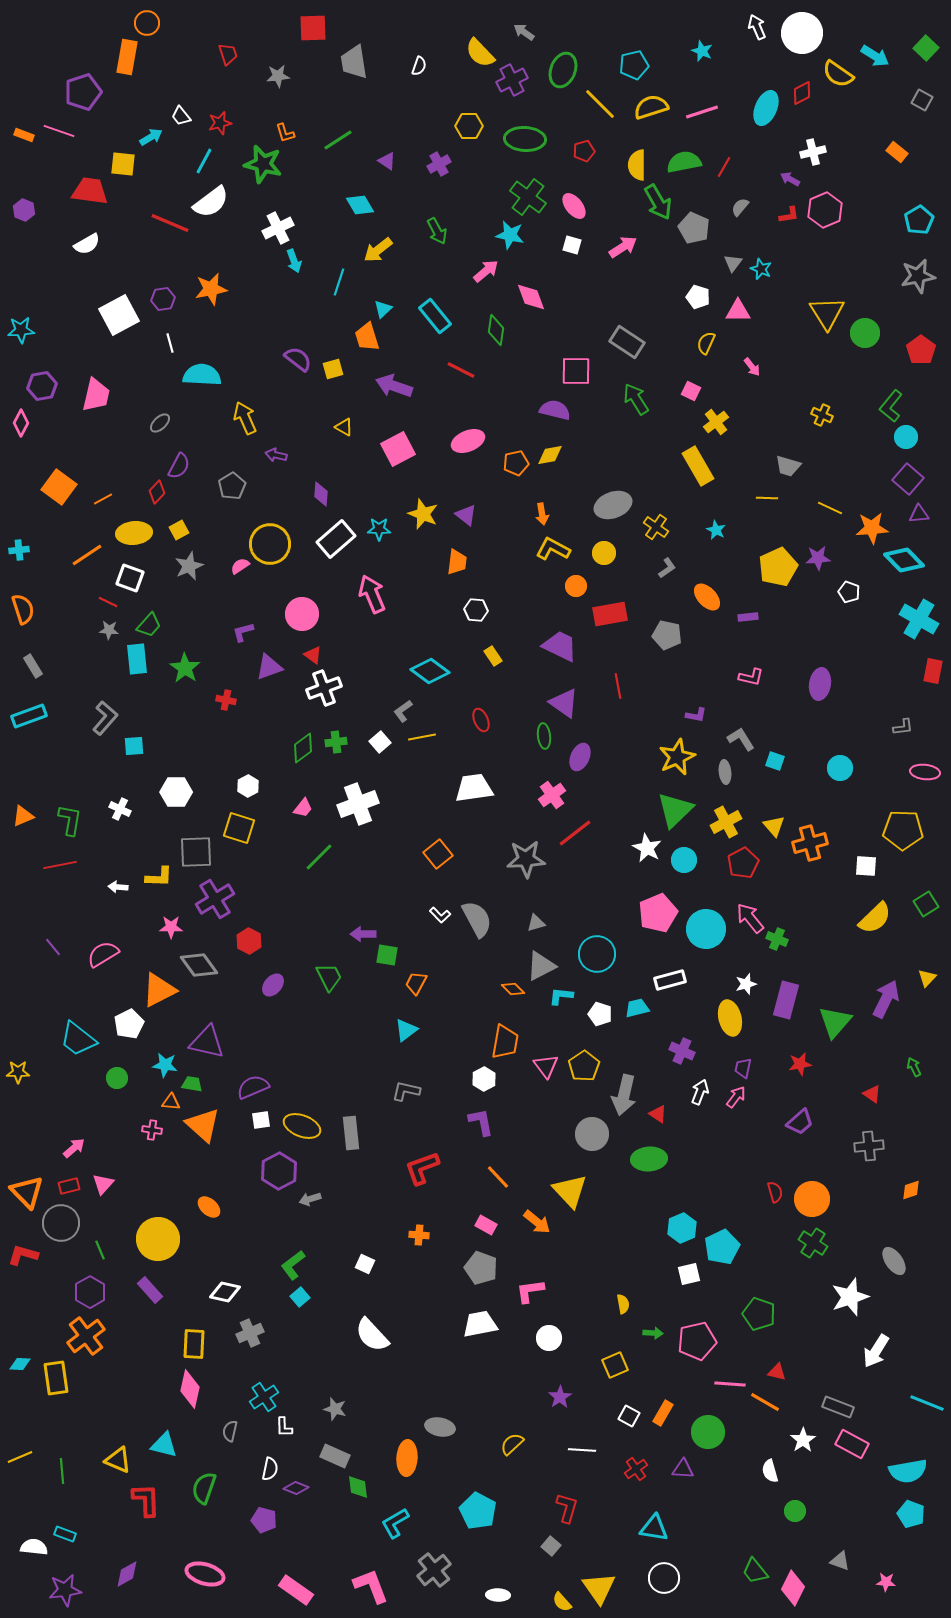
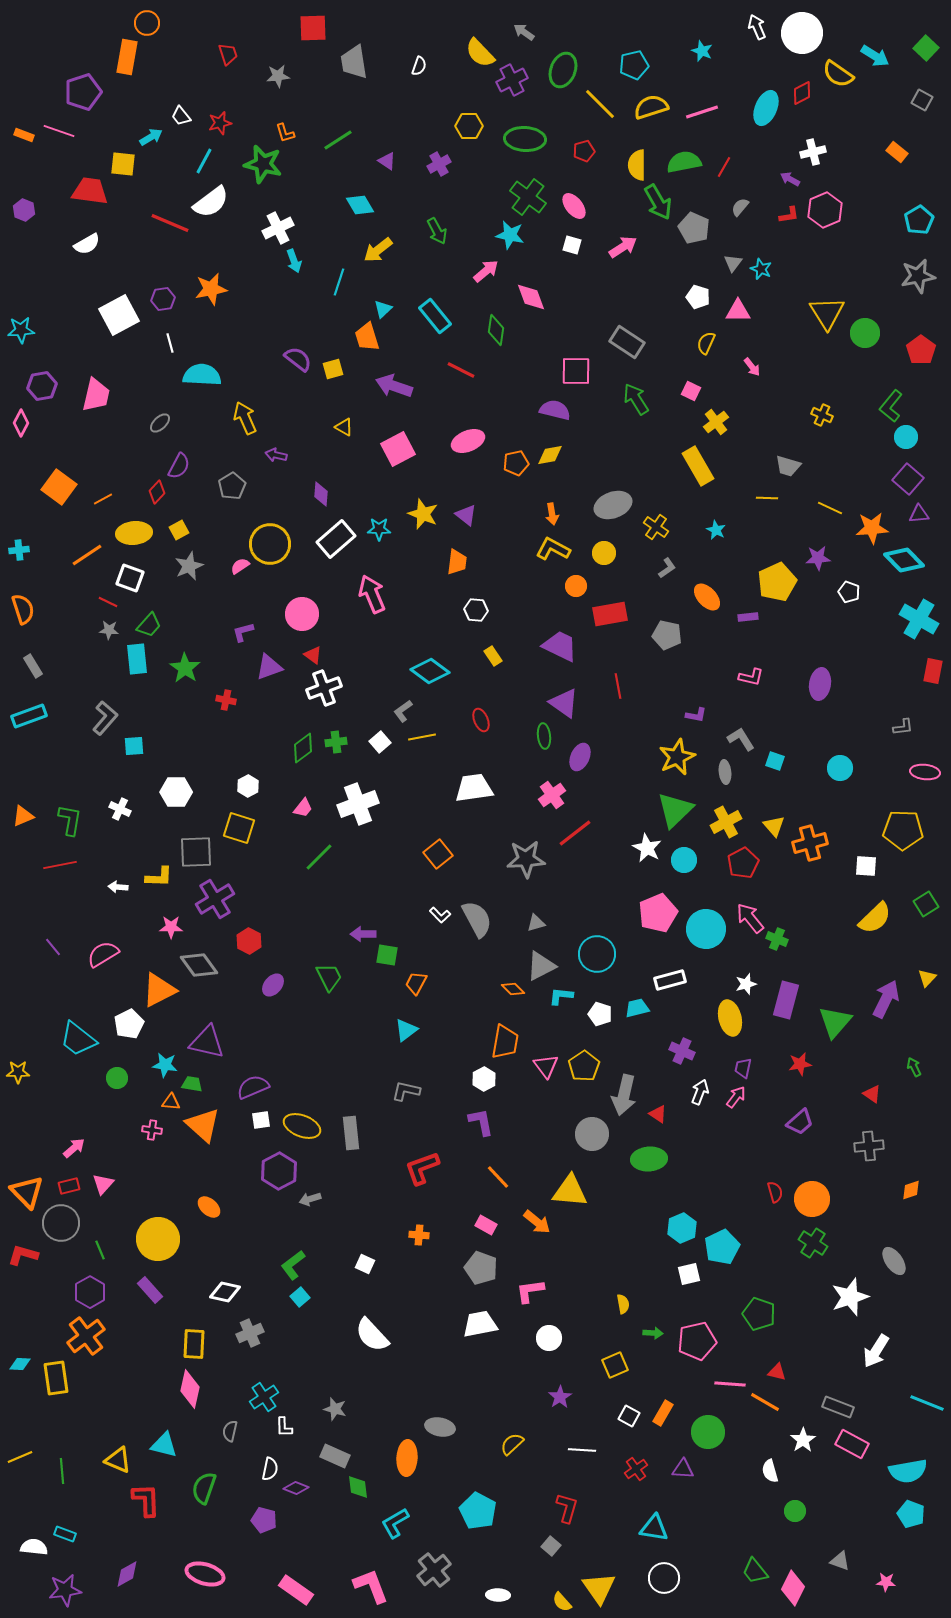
orange arrow at (542, 514): moved 10 px right
yellow pentagon at (778, 567): moved 1 px left, 15 px down
yellow triangle at (570, 1191): rotated 42 degrees counterclockwise
